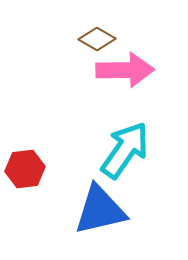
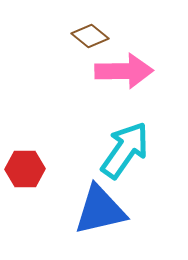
brown diamond: moved 7 px left, 3 px up; rotated 9 degrees clockwise
pink arrow: moved 1 px left, 1 px down
red hexagon: rotated 6 degrees clockwise
